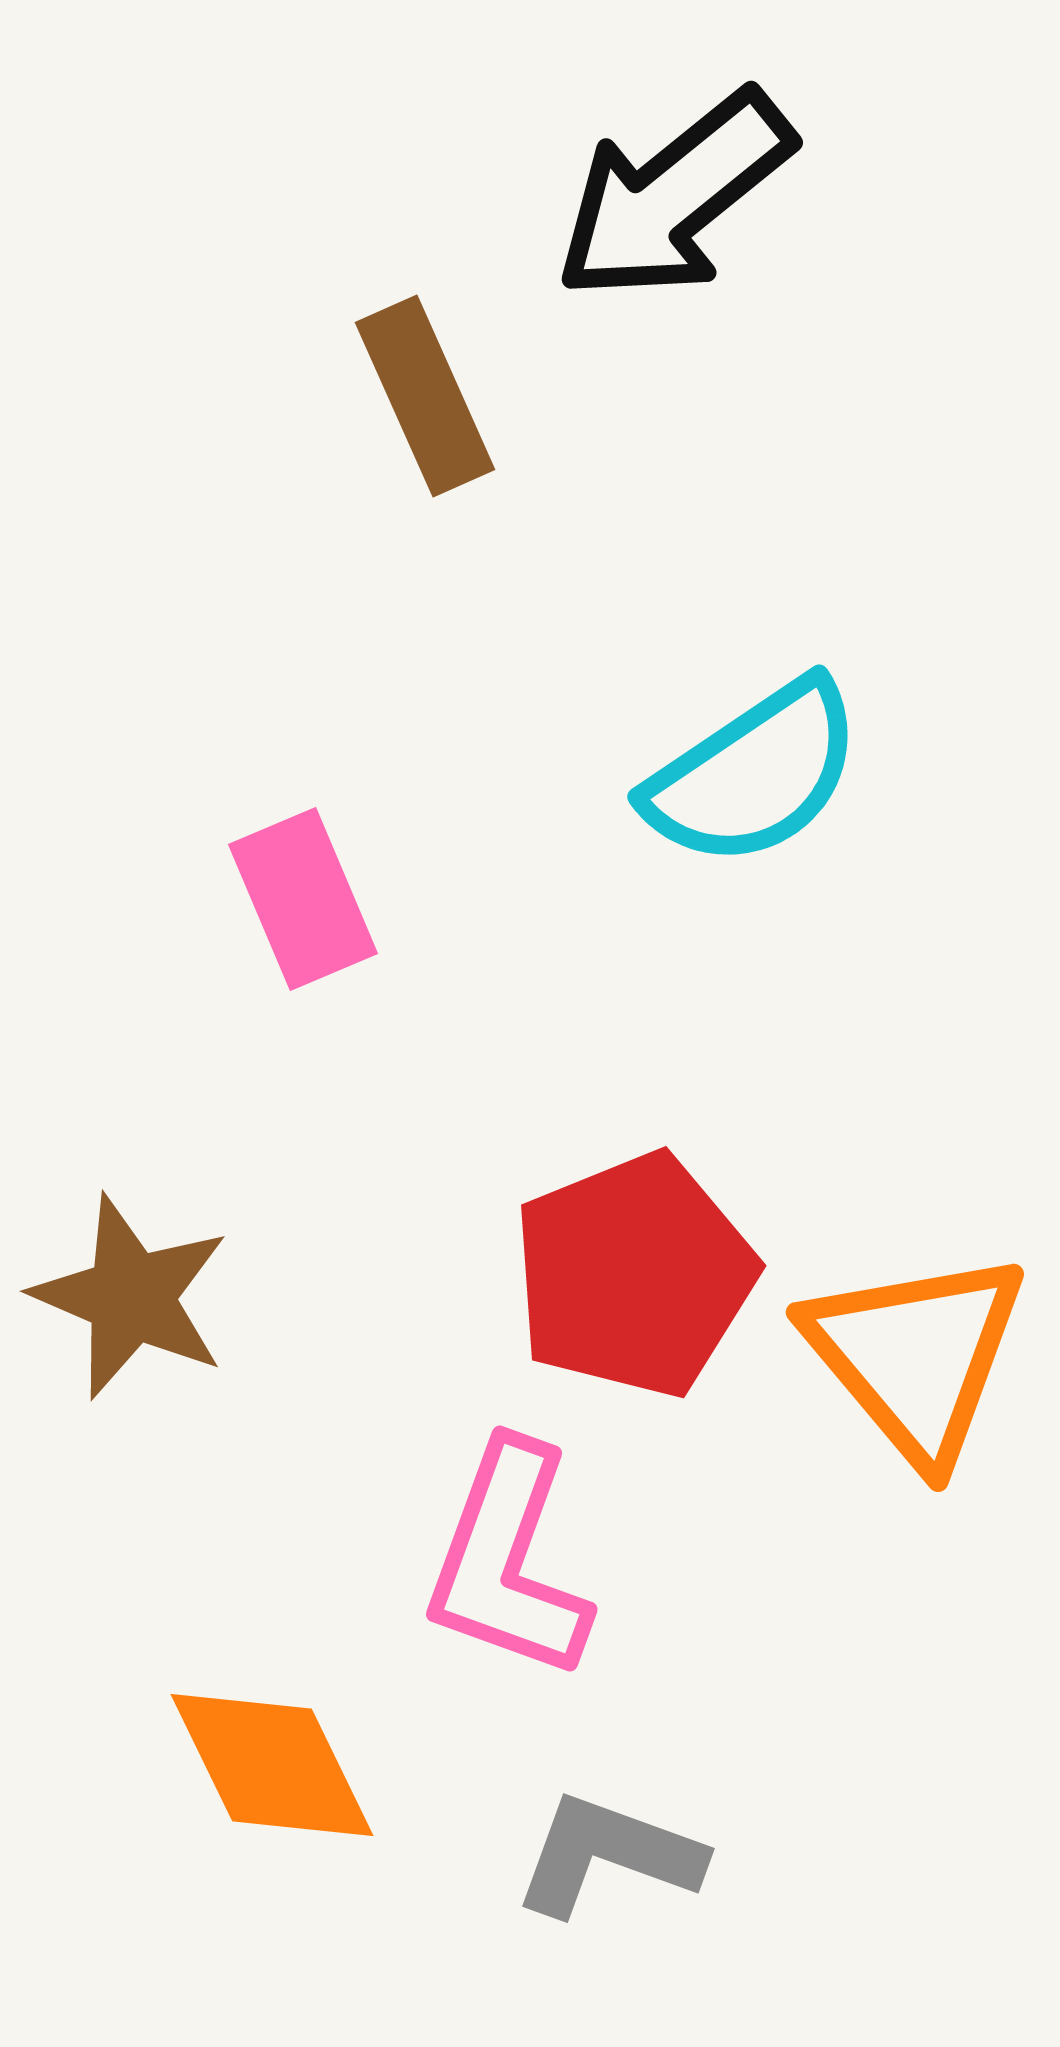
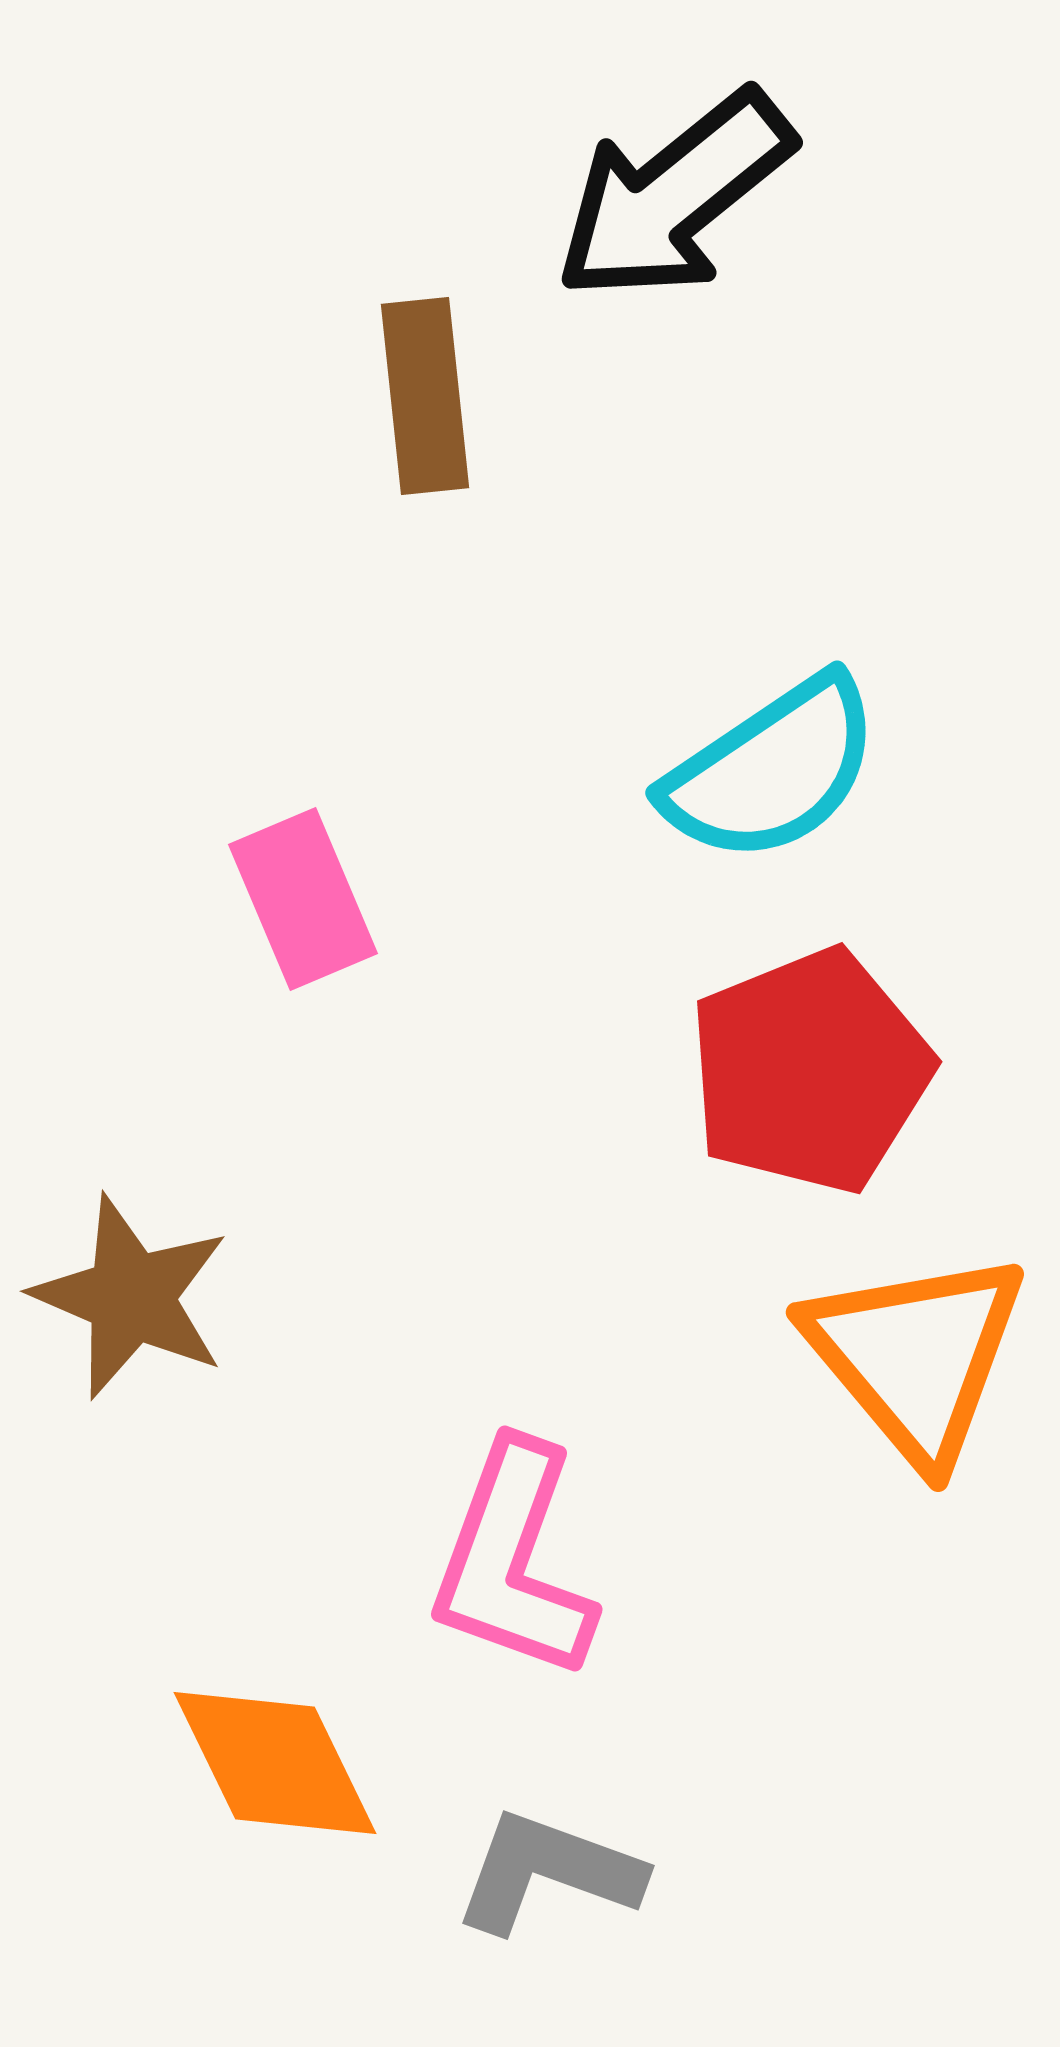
brown rectangle: rotated 18 degrees clockwise
cyan semicircle: moved 18 px right, 4 px up
red pentagon: moved 176 px right, 204 px up
pink L-shape: moved 5 px right
orange diamond: moved 3 px right, 2 px up
gray L-shape: moved 60 px left, 17 px down
